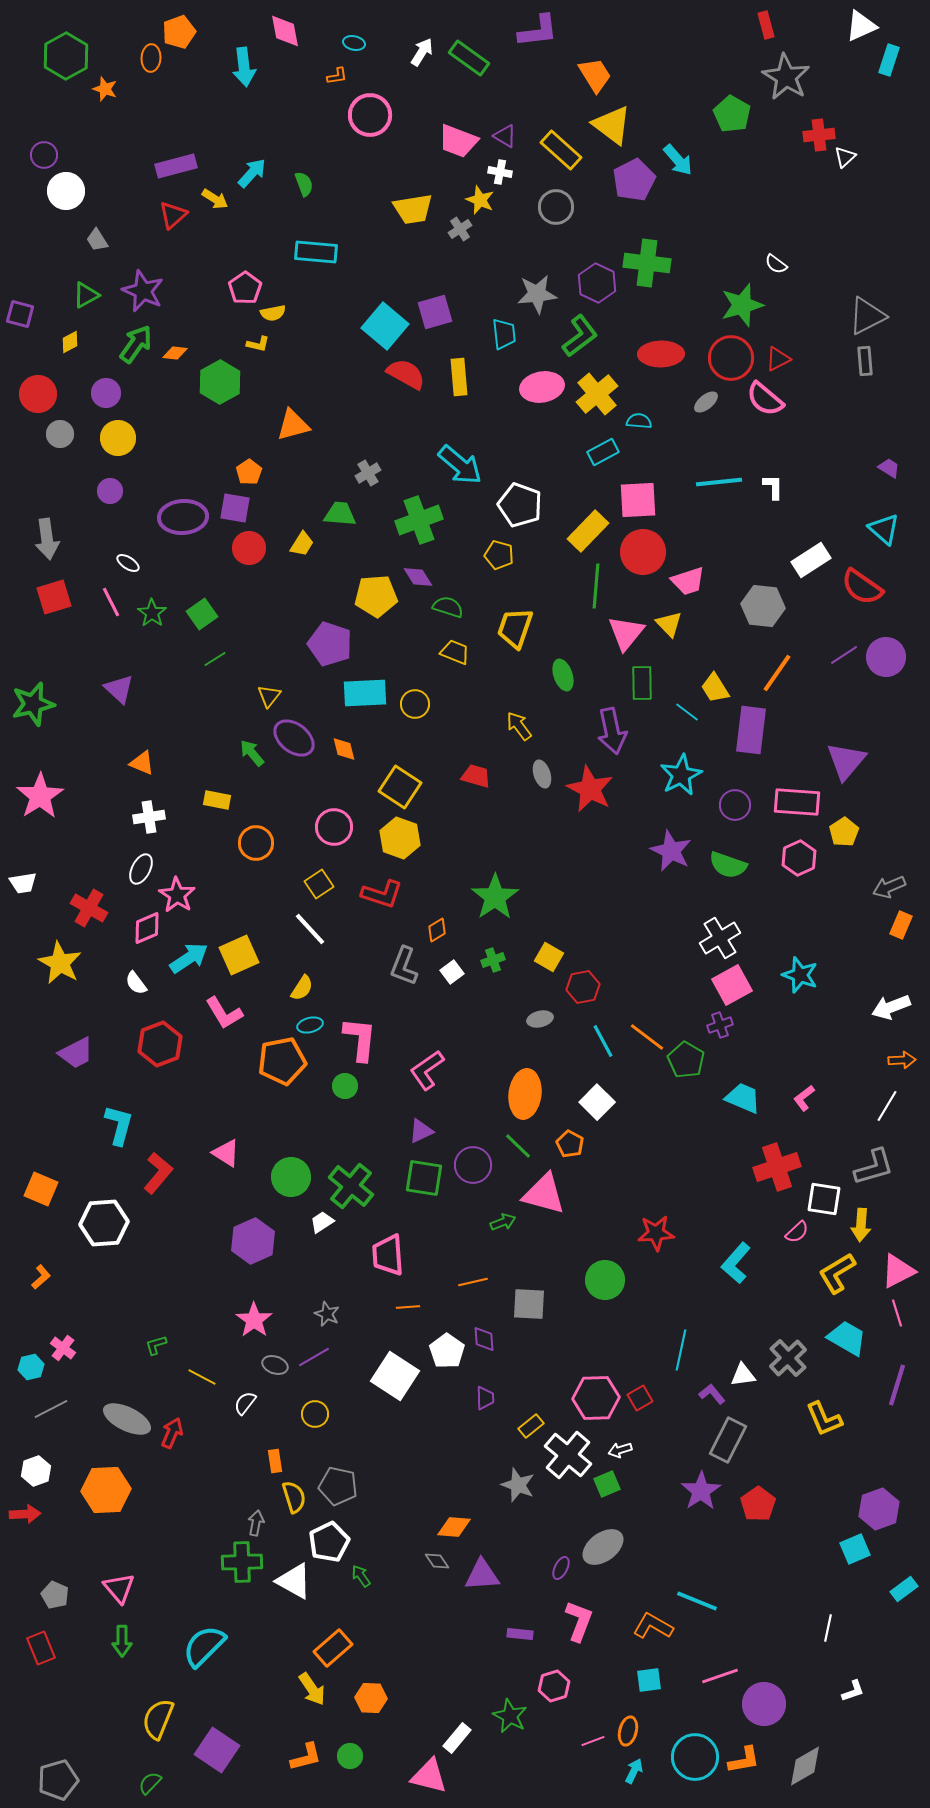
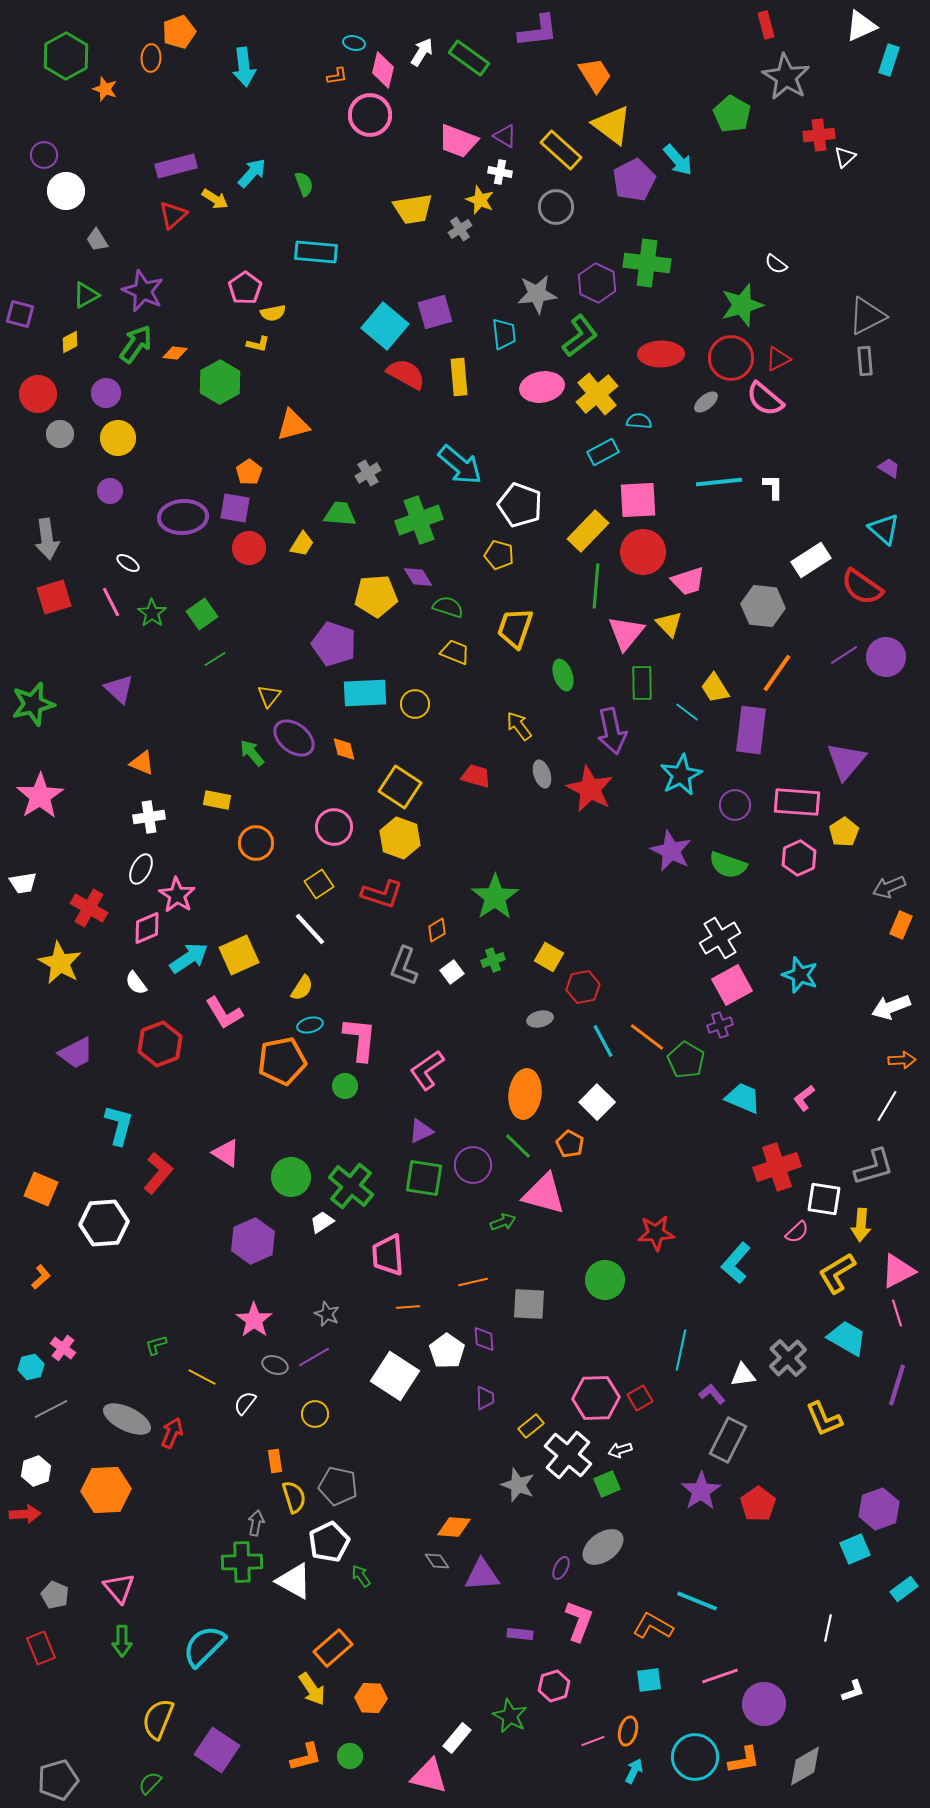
pink diamond at (285, 31): moved 98 px right, 39 px down; rotated 24 degrees clockwise
purple pentagon at (330, 644): moved 4 px right
